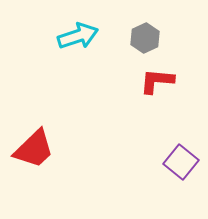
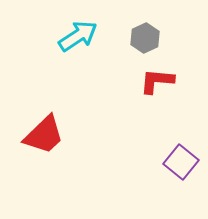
cyan arrow: rotated 15 degrees counterclockwise
red trapezoid: moved 10 px right, 14 px up
